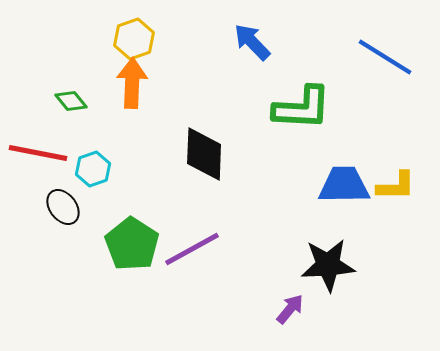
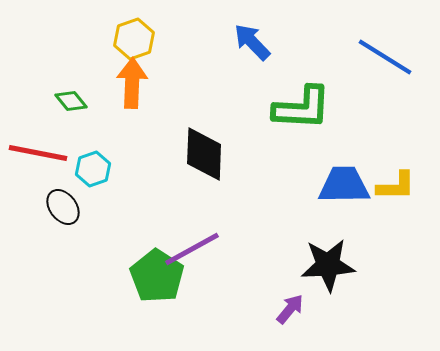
green pentagon: moved 25 px right, 32 px down
